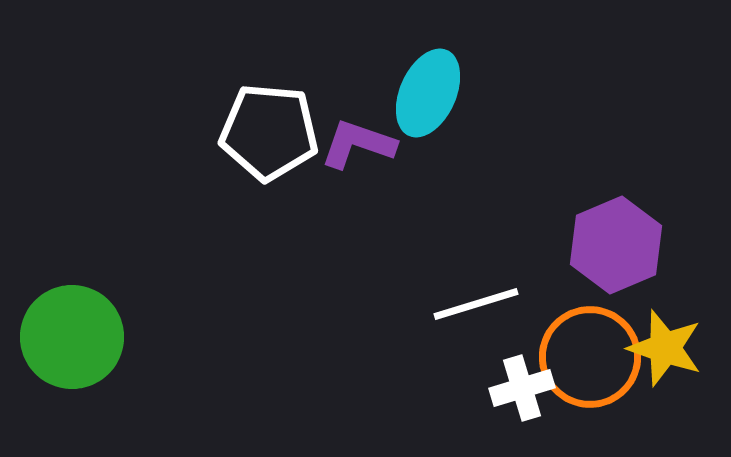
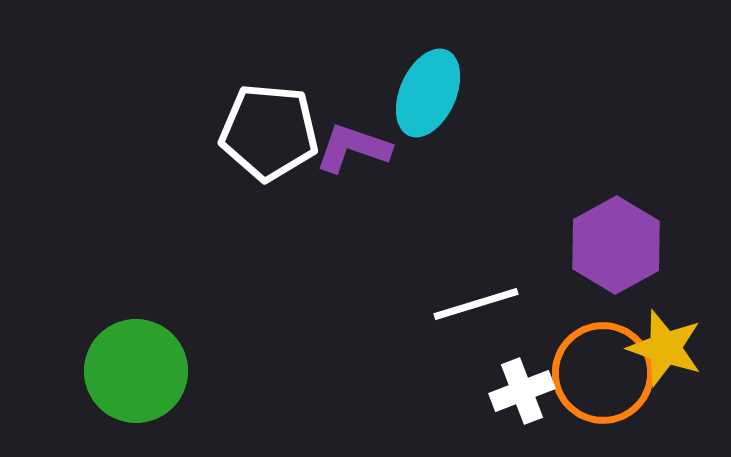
purple L-shape: moved 5 px left, 4 px down
purple hexagon: rotated 6 degrees counterclockwise
green circle: moved 64 px right, 34 px down
orange circle: moved 13 px right, 16 px down
white cross: moved 3 px down; rotated 4 degrees counterclockwise
